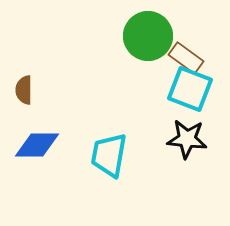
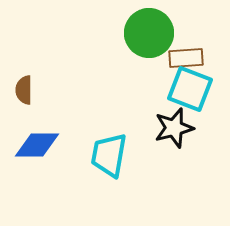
green circle: moved 1 px right, 3 px up
brown rectangle: rotated 40 degrees counterclockwise
black star: moved 13 px left, 11 px up; rotated 21 degrees counterclockwise
